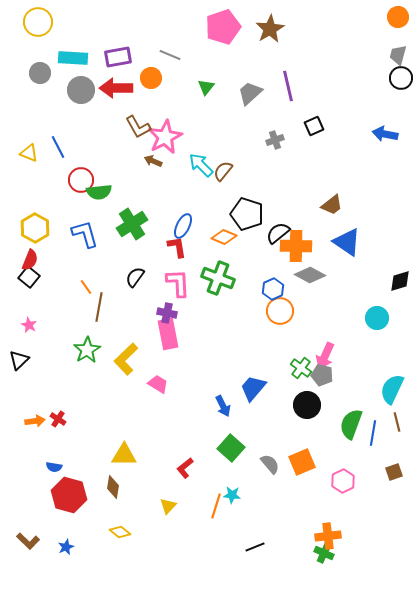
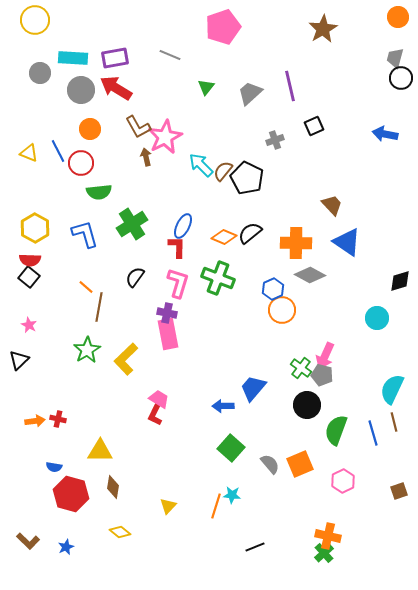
yellow circle at (38, 22): moved 3 px left, 2 px up
brown star at (270, 29): moved 53 px right
gray trapezoid at (398, 55): moved 3 px left, 3 px down
purple rectangle at (118, 57): moved 3 px left, 1 px down
orange circle at (151, 78): moved 61 px left, 51 px down
purple line at (288, 86): moved 2 px right
red arrow at (116, 88): rotated 32 degrees clockwise
blue line at (58, 147): moved 4 px down
brown arrow at (153, 161): moved 7 px left, 4 px up; rotated 54 degrees clockwise
red circle at (81, 180): moved 17 px up
brown trapezoid at (332, 205): rotated 95 degrees counterclockwise
black pentagon at (247, 214): moved 36 px up; rotated 8 degrees clockwise
black semicircle at (278, 233): moved 28 px left
orange cross at (296, 246): moved 3 px up
red L-shape at (177, 247): rotated 10 degrees clockwise
red semicircle at (30, 260): rotated 70 degrees clockwise
pink L-shape at (178, 283): rotated 20 degrees clockwise
orange line at (86, 287): rotated 14 degrees counterclockwise
orange circle at (280, 311): moved 2 px right, 1 px up
pink trapezoid at (158, 384): moved 1 px right, 15 px down
blue arrow at (223, 406): rotated 115 degrees clockwise
red cross at (58, 419): rotated 21 degrees counterclockwise
brown line at (397, 422): moved 3 px left
green semicircle at (351, 424): moved 15 px left, 6 px down
blue line at (373, 433): rotated 25 degrees counterclockwise
yellow triangle at (124, 455): moved 24 px left, 4 px up
orange square at (302, 462): moved 2 px left, 2 px down
red L-shape at (185, 468): moved 30 px left, 53 px up; rotated 25 degrees counterclockwise
brown square at (394, 472): moved 5 px right, 19 px down
red hexagon at (69, 495): moved 2 px right, 1 px up
orange cross at (328, 536): rotated 20 degrees clockwise
green cross at (324, 553): rotated 24 degrees clockwise
